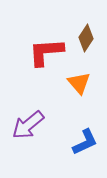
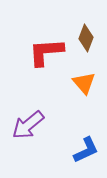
brown diamond: rotated 12 degrees counterclockwise
orange triangle: moved 5 px right
blue L-shape: moved 1 px right, 8 px down
